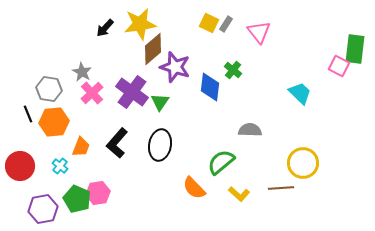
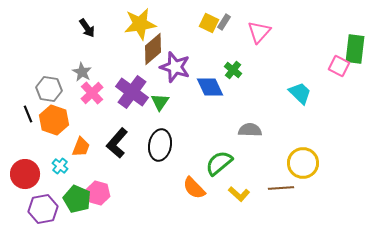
gray rectangle: moved 2 px left, 2 px up
black arrow: moved 18 px left; rotated 78 degrees counterclockwise
pink triangle: rotated 20 degrees clockwise
blue diamond: rotated 32 degrees counterclockwise
orange hexagon: moved 2 px up; rotated 24 degrees clockwise
green semicircle: moved 2 px left, 1 px down
red circle: moved 5 px right, 8 px down
pink hexagon: rotated 25 degrees clockwise
